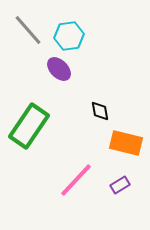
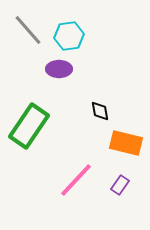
purple ellipse: rotated 45 degrees counterclockwise
purple rectangle: rotated 24 degrees counterclockwise
